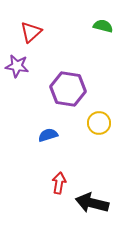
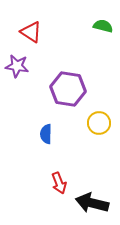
red triangle: rotated 45 degrees counterclockwise
blue semicircle: moved 2 px left, 1 px up; rotated 72 degrees counterclockwise
red arrow: rotated 150 degrees clockwise
